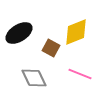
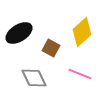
yellow diamond: moved 6 px right; rotated 20 degrees counterclockwise
